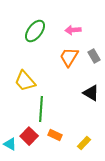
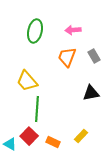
green ellipse: rotated 25 degrees counterclockwise
orange trapezoid: moved 2 px left; rotated 10 degrees counterclockwise
yellow trapezoid: moved 2 px right
black triangle: rotated 42 degrees counterclockwise
green line: moved 4 px left
orange rectangle: moved 2 px left, 7 px down
yellow rectangle: moved 3 px left, 7 px up
